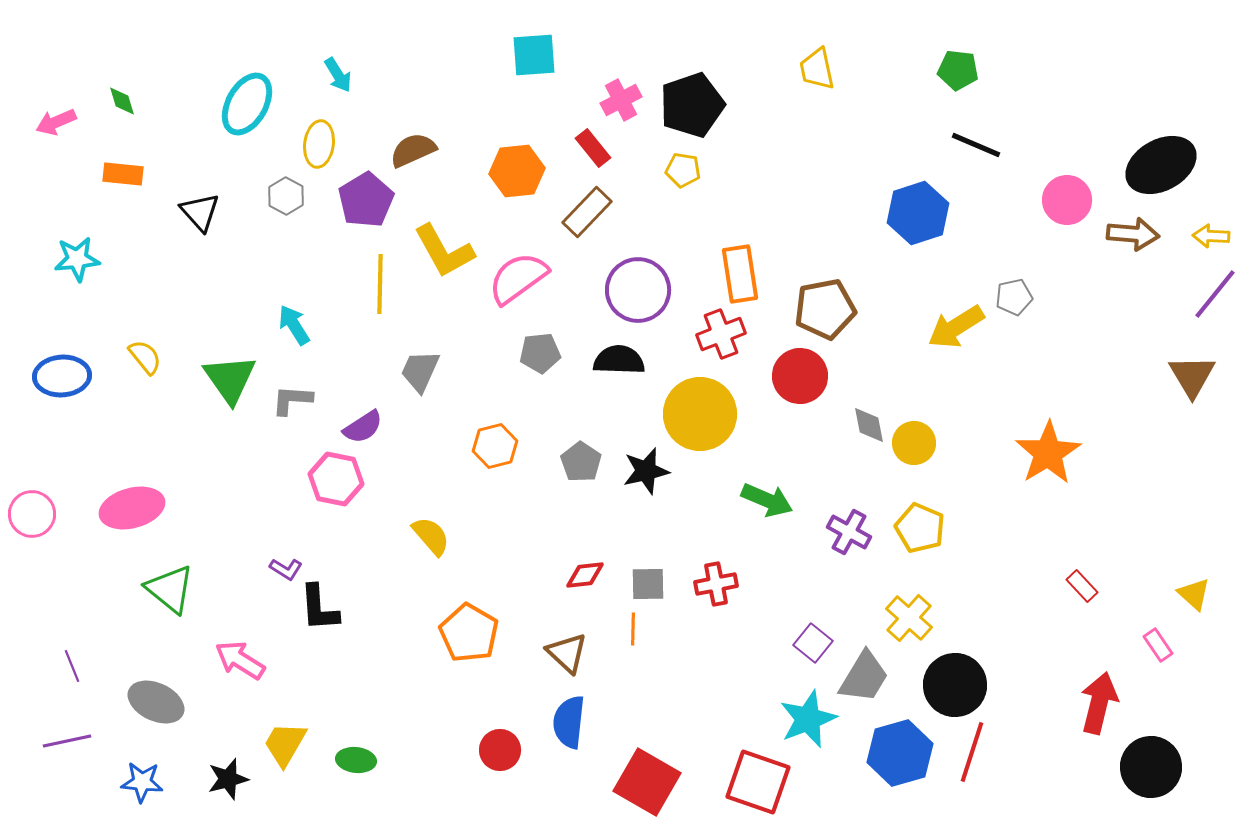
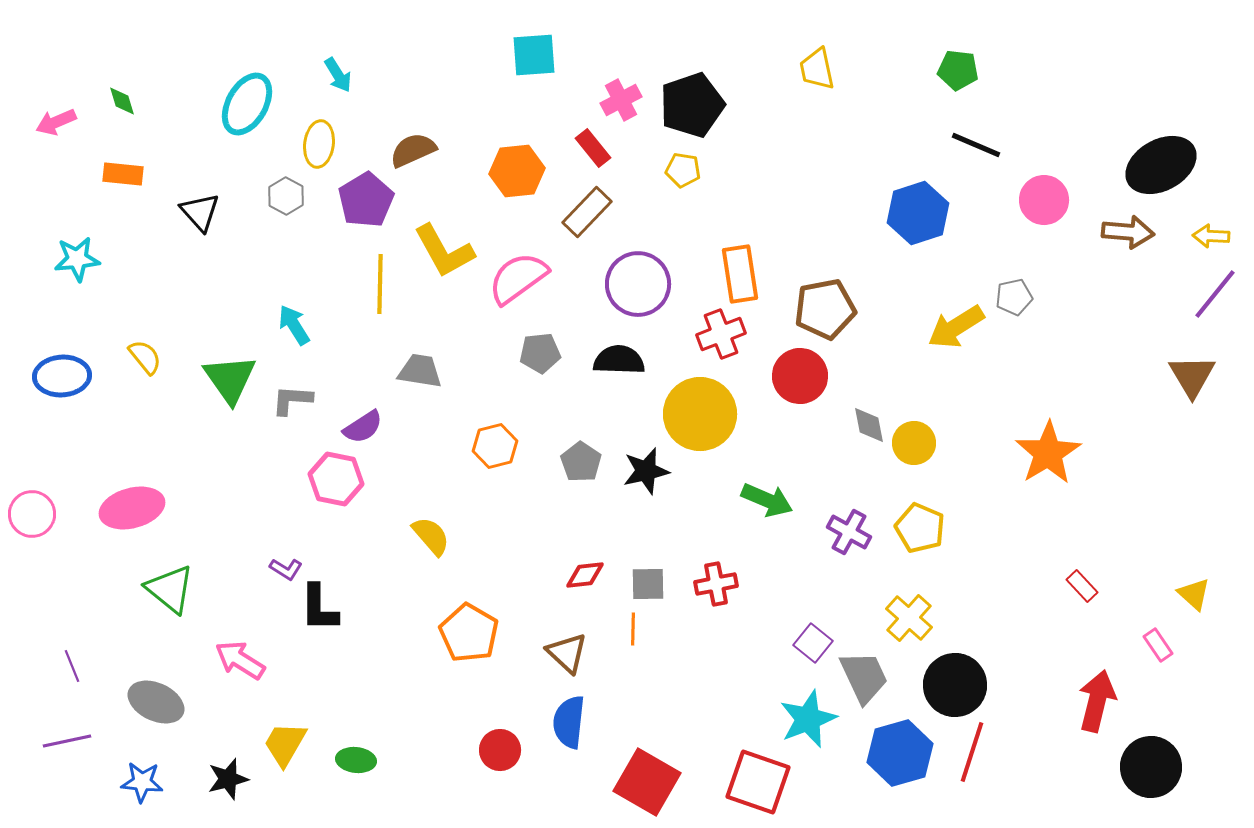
pink circle at (1067, 200): moved 23 px left
brown arrow at (1133, 234): moved 5 px left, 2 px up
purple circle at (638, 290): moved 6 px up
gray trapezoid at (420, 371): rotated 75 degrees clockwise
black L-shape at (319, 608): rotated 4 degrees clockwise
gray trapezoid at (864, 677): rotated 56 degrees counterclockwise
red arrow at (1099, 703): moved 2 px left, 2 px up
